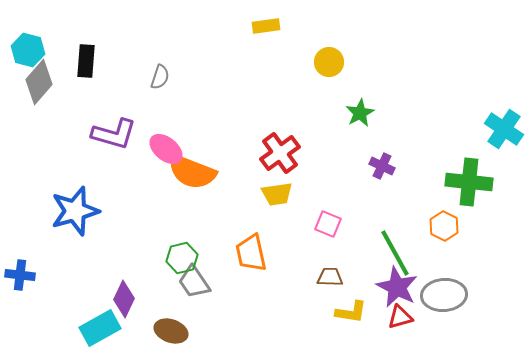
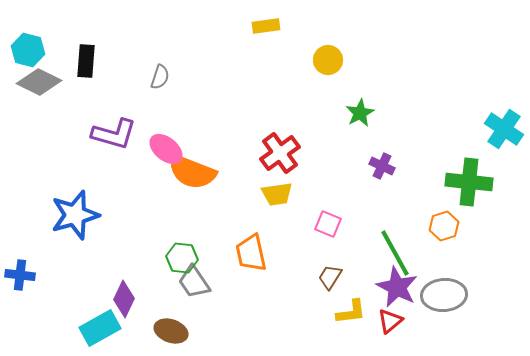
yellow circle: moved 1 px left, 2 px up
gray diamond: rotated 75 degrees clockwise
blue star: moved 4 px down
orange hexagon: rotated 16 degrees clockwise
green hexagon: rotated 20 degrees clockwise
brown trapezoid: rotated 60 degrees counterclockwise
yellow L-shape: rotated 16 degrees counterclockwise
red triangle: moved 10 px left, 4 px down; rotated 24 degrees counterclockwise
